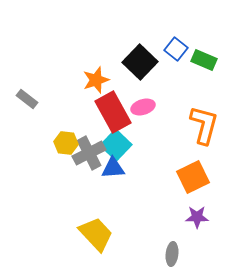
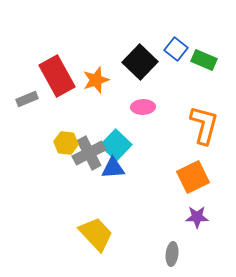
gray rectangle: rotated 60 degrees counterclockwise
pink ellipse: rotated 15 degrees clockwise
red rectangle: moved 56 px left, 36 px up
